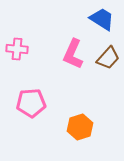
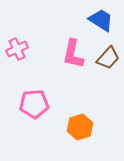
blue trapezoid: moved 1 px left, 1 px down
pink cross: rotated 30 degrees counterclockwise
pink L-shape: rotated 12 degrees counterclockwise
pink pentagon: moved 3 px right, 1 px down
